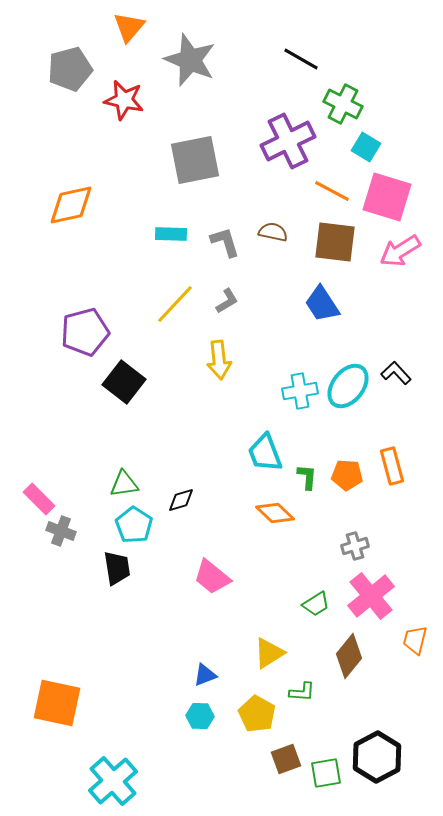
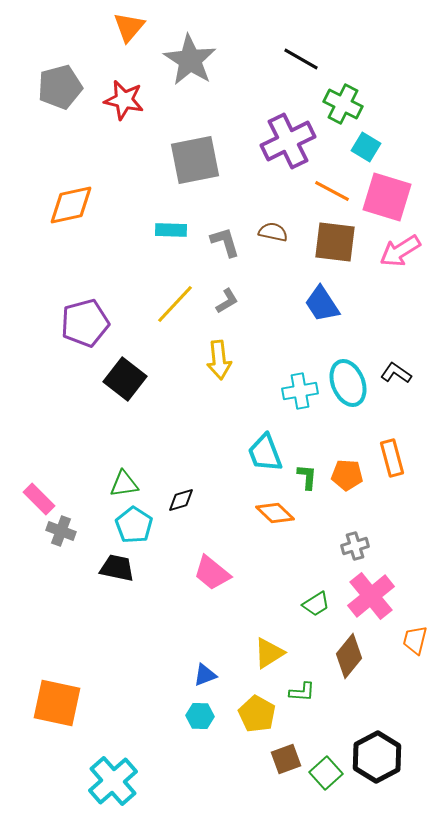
gray star at (190, 60): rotated 10 degrees clockwise
gray pentagon at (70, 69): moved 10 px left, 18 px down
cyan rectangle at (171, 234): moved 4 px up
purple pentagon at (85, 332): moved 9 px up
black L-shape at (396, 373): rotated 12 degrees counterclockwise
black square at (124, 382): moved 1 px right, 3 px up
cyan ellipse at (348, 386): moved 3 px up; rotated 60 degrees counterclockwise
orange rectangle at (392, 466): moved 8 px up
black trapezoid at (117, 568): rotated 69 degrees counterclockwise
pink trapezoid at (212, 577): moved 4 px up
green square at (326, 773): rotated 32 degrees counterclockwise
